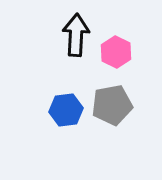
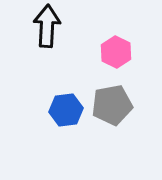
black arrow: moved 29 px left, 9 px up
